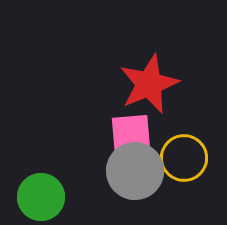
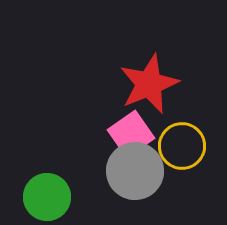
pink square: rotated 30 degrees counterclockwise
yellow circle: moved 2 px left, 12 px up
green circle: moved 6 px right
